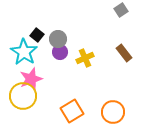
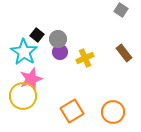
gray square: rotated 24 degrees counterclockwise
